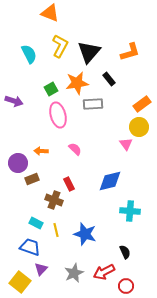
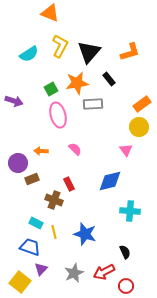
cyan semicircle: rotated 84 degrees clockwise
pink triangle: moved 6 px down
yellow line: moved 2 px left, 2 px down
